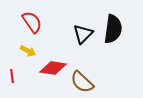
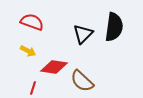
red semicircle: rotated 35 degrees counterclockwise
black semicircle: moved 1 px right, 2 px up
red diamond: moved 1 px right, 1 px up
red line: moved 21 px right, 12 px down; rotated 24 degrees clockwise
brown semicircle: moved 1 px up
